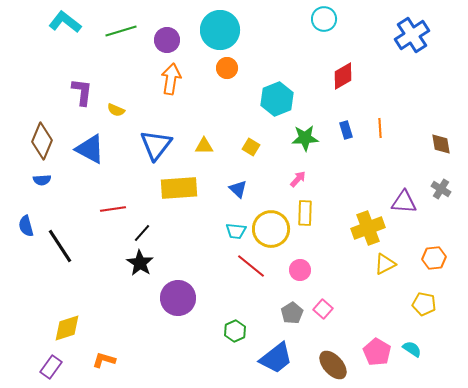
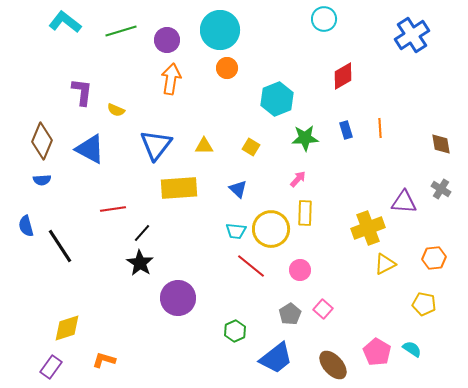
gray pentagon at (292, 313): moved 2 px left, 1 px down
